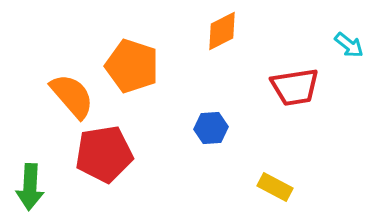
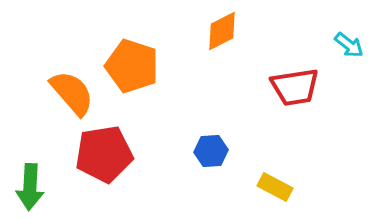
orange semicircle: moved 3 px up
blue hexagon: moved 23 px down
